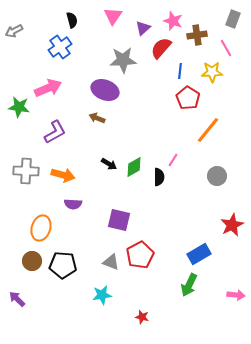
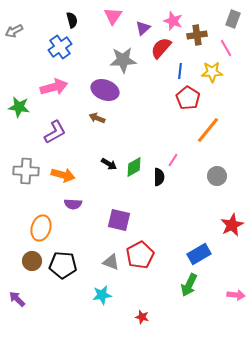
pink arrow at (48, 88): moved 6 px right, 1 px up; rotated 8 degrees clockwise
